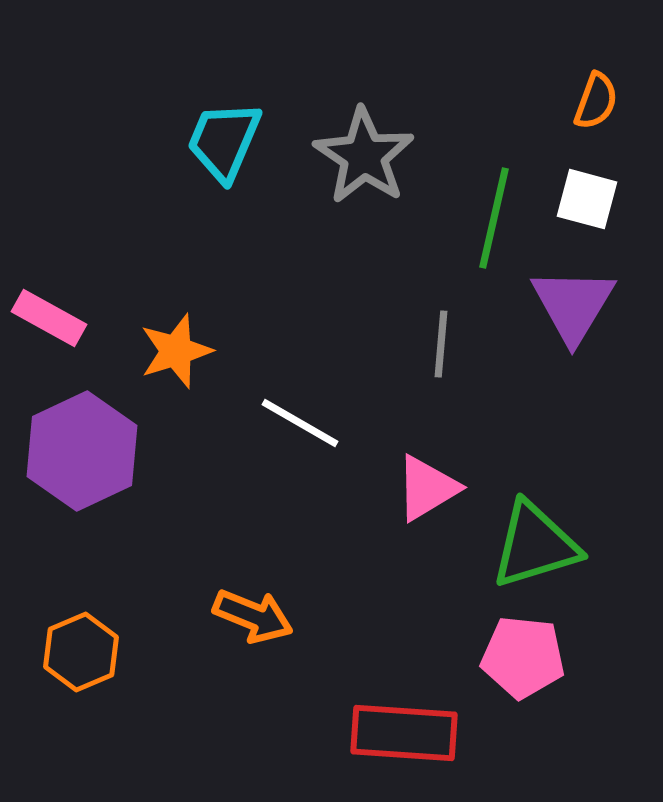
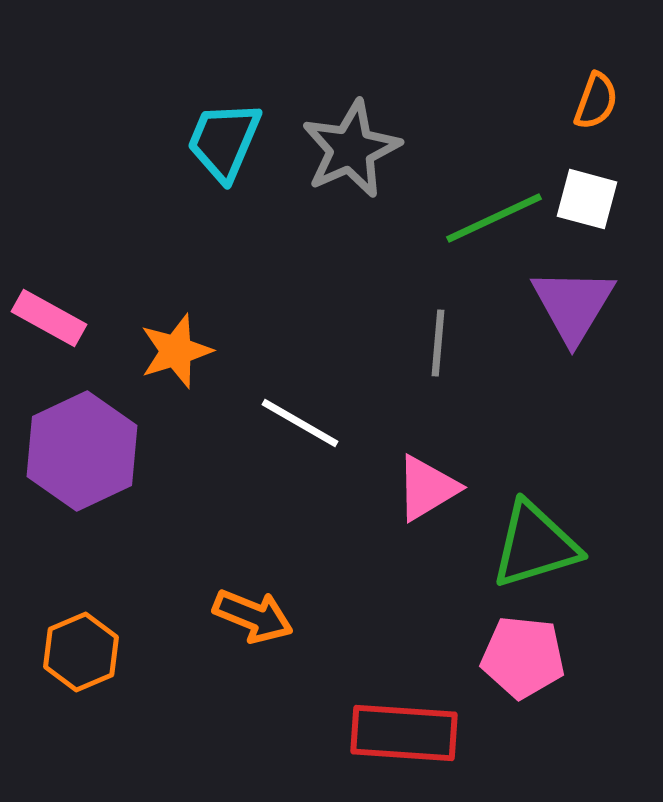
gray star: moved 13 px left, 7 px up; rotated 14 degrees clockwise
green line: rotated 52 degrees clockwise
gray line: moved 3 px left, 1 px up
